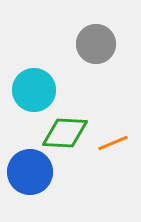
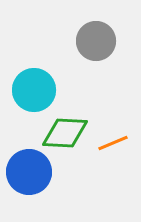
gray circle: moved 3 px up
blue circle: moved 1 px left
